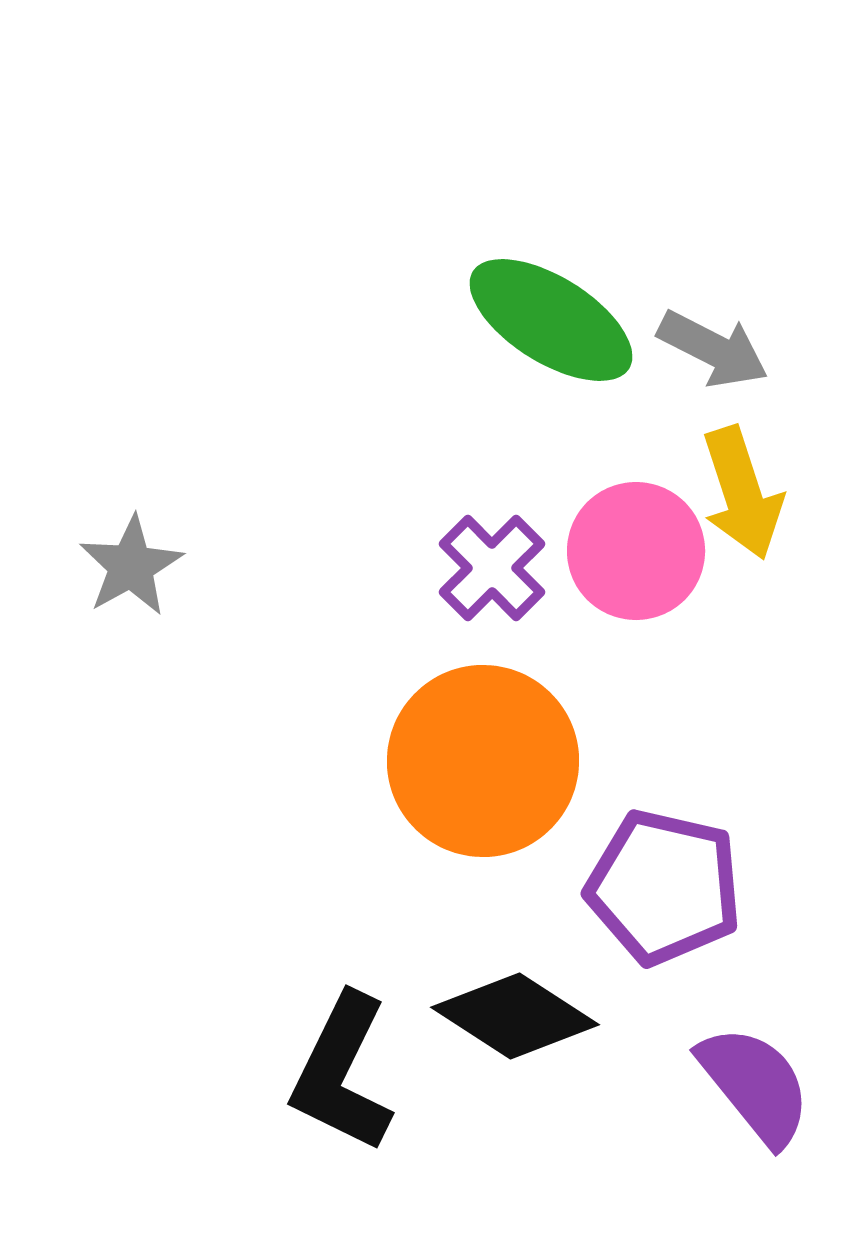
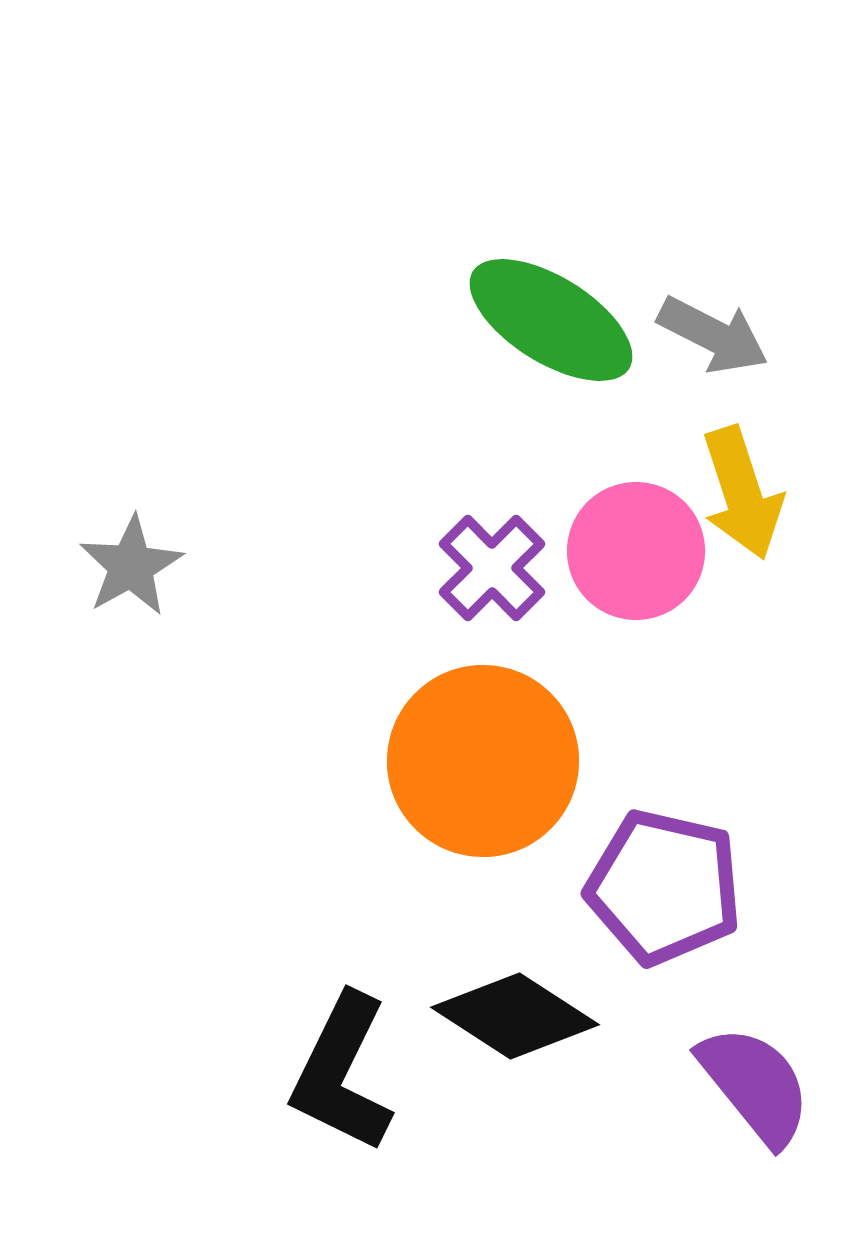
gray arrow: moved 14 px up
